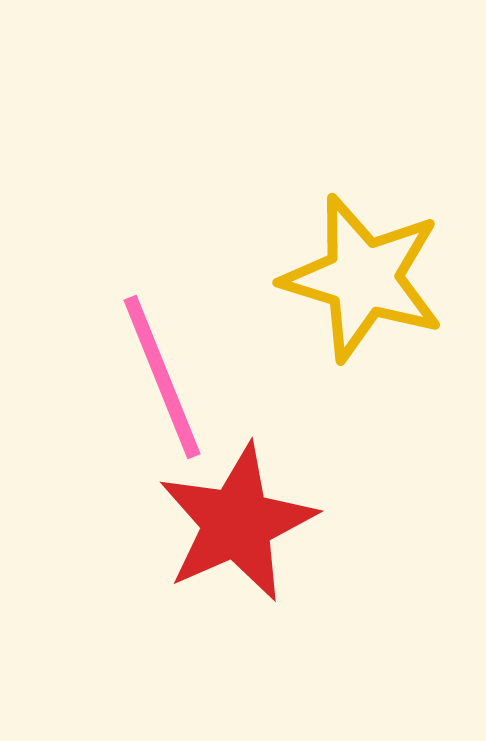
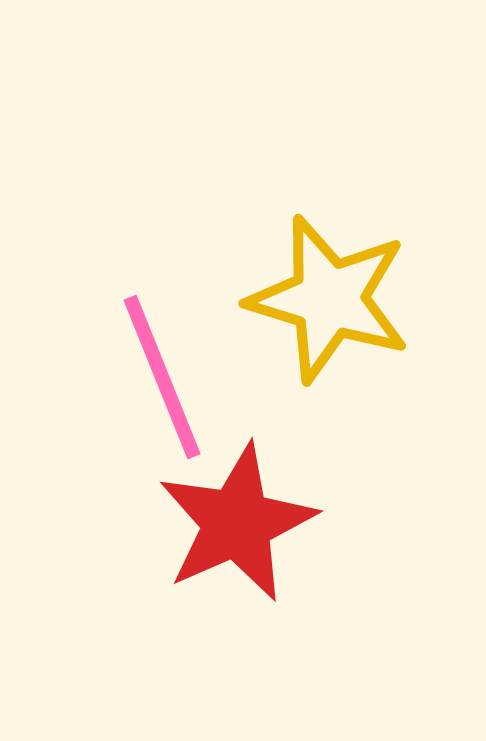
yellow star: moved 34 px left, 21 px down
